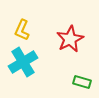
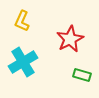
yellow L-shape: moved 9 px up
green rectangle: moved 7 px up
